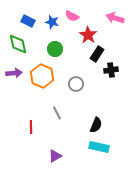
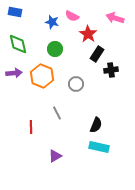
blue rectangle: moved 13 px left, 9 px up; rotated 16 degrees counterclockwise
red star: moved 1 px up
